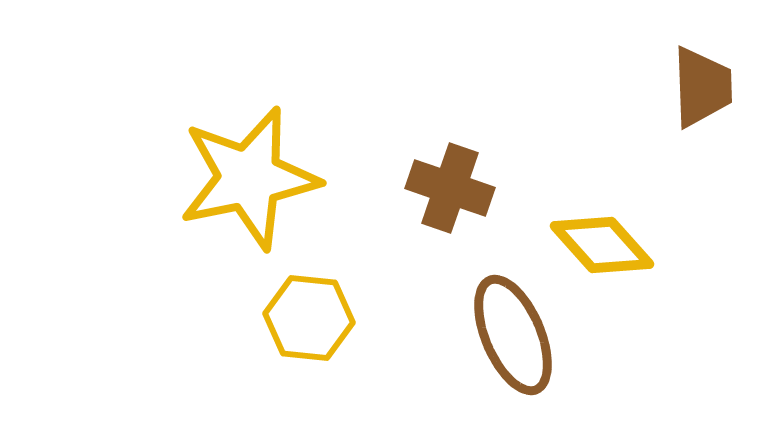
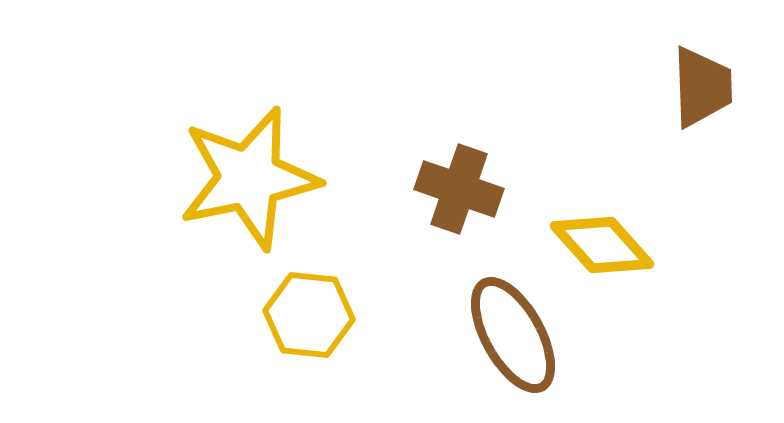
brown cross: moved 9 px right, 1 px down
yellow hexagon: moved 3 px up
brown ellipse: rotated 6 degrees counterclockwise
